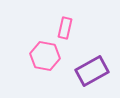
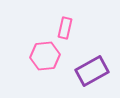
pink hexagon: rotated 16 degrees counterclockwise
